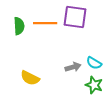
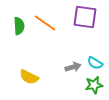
purple square: moved 10 px right
orange line: rotated 35 degrees clockwise
cyan semicircle: moved 1 px right
yellow semicircle: moved 1 px left, 1 px up
green star: rotated 30 degrees counterclockwise
